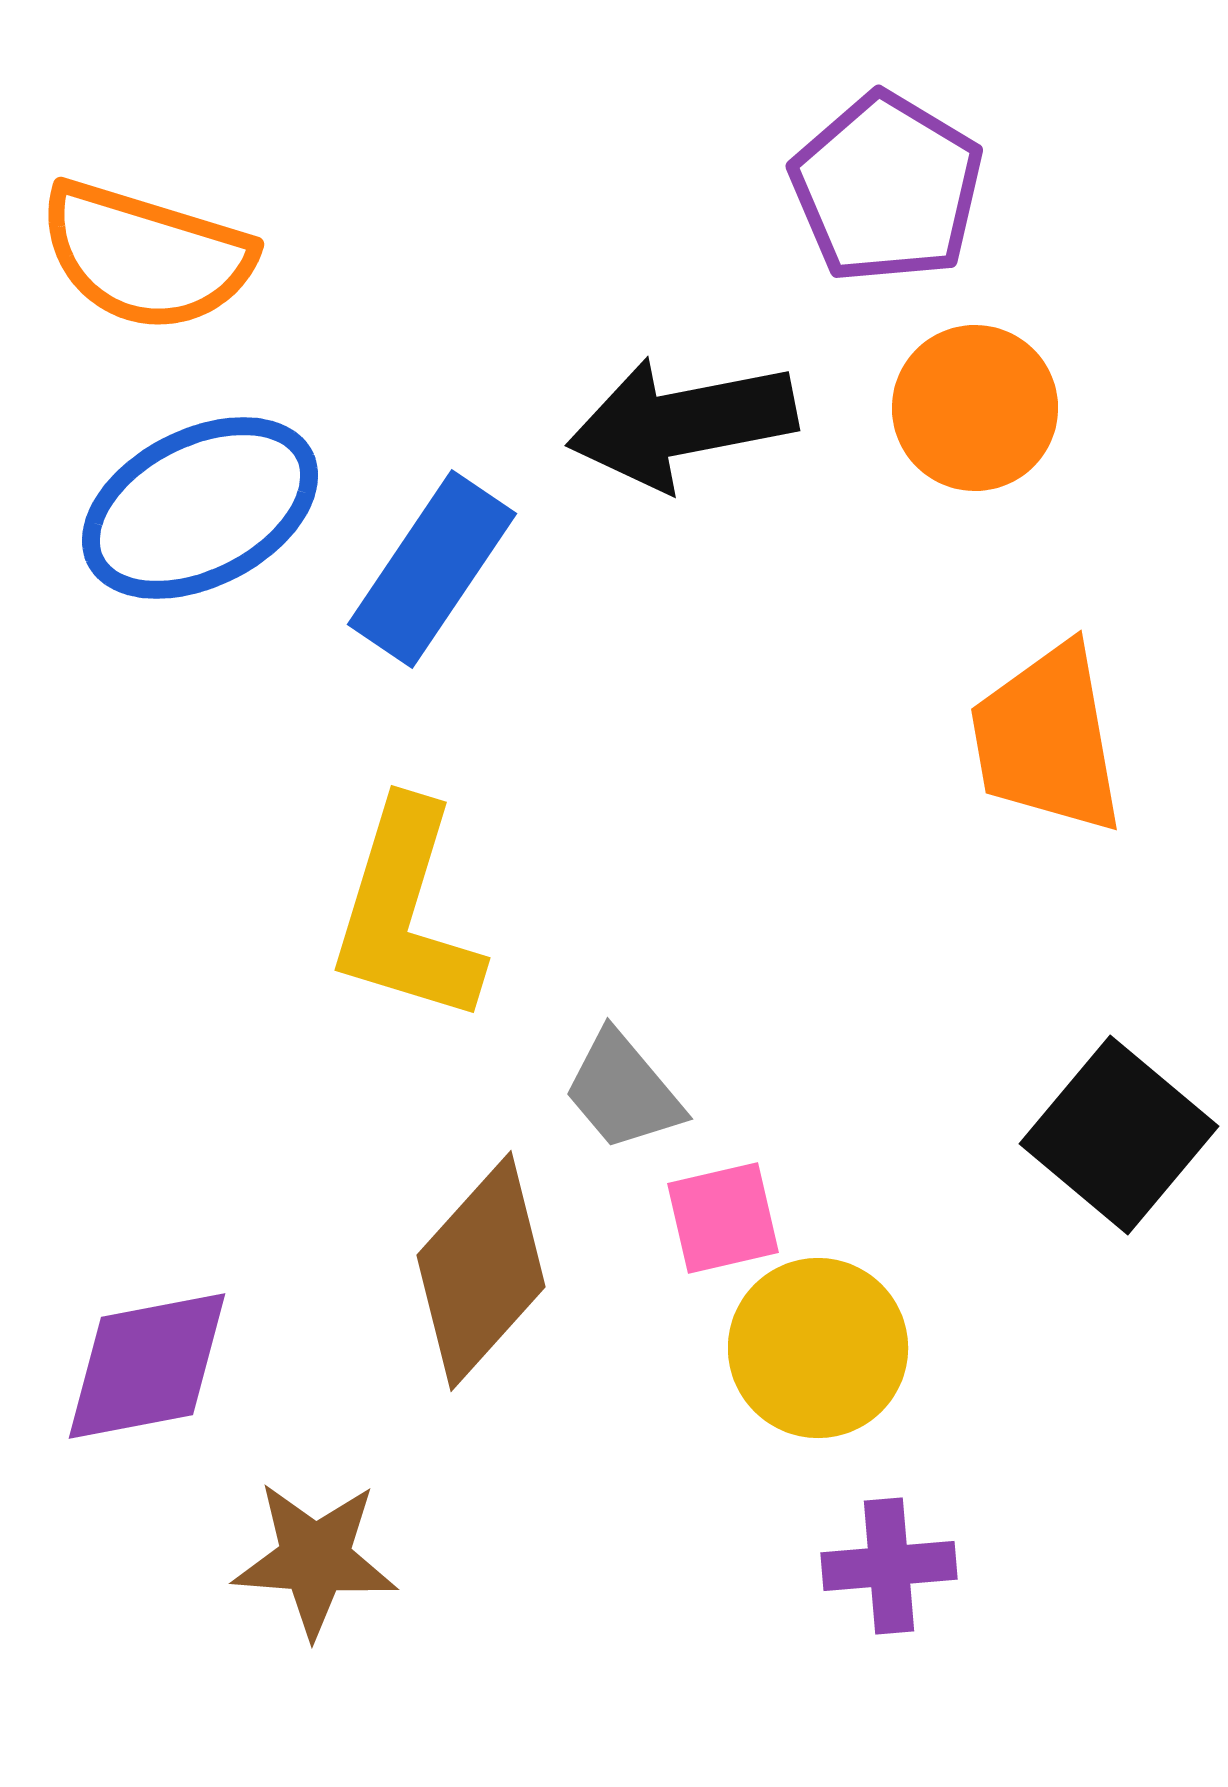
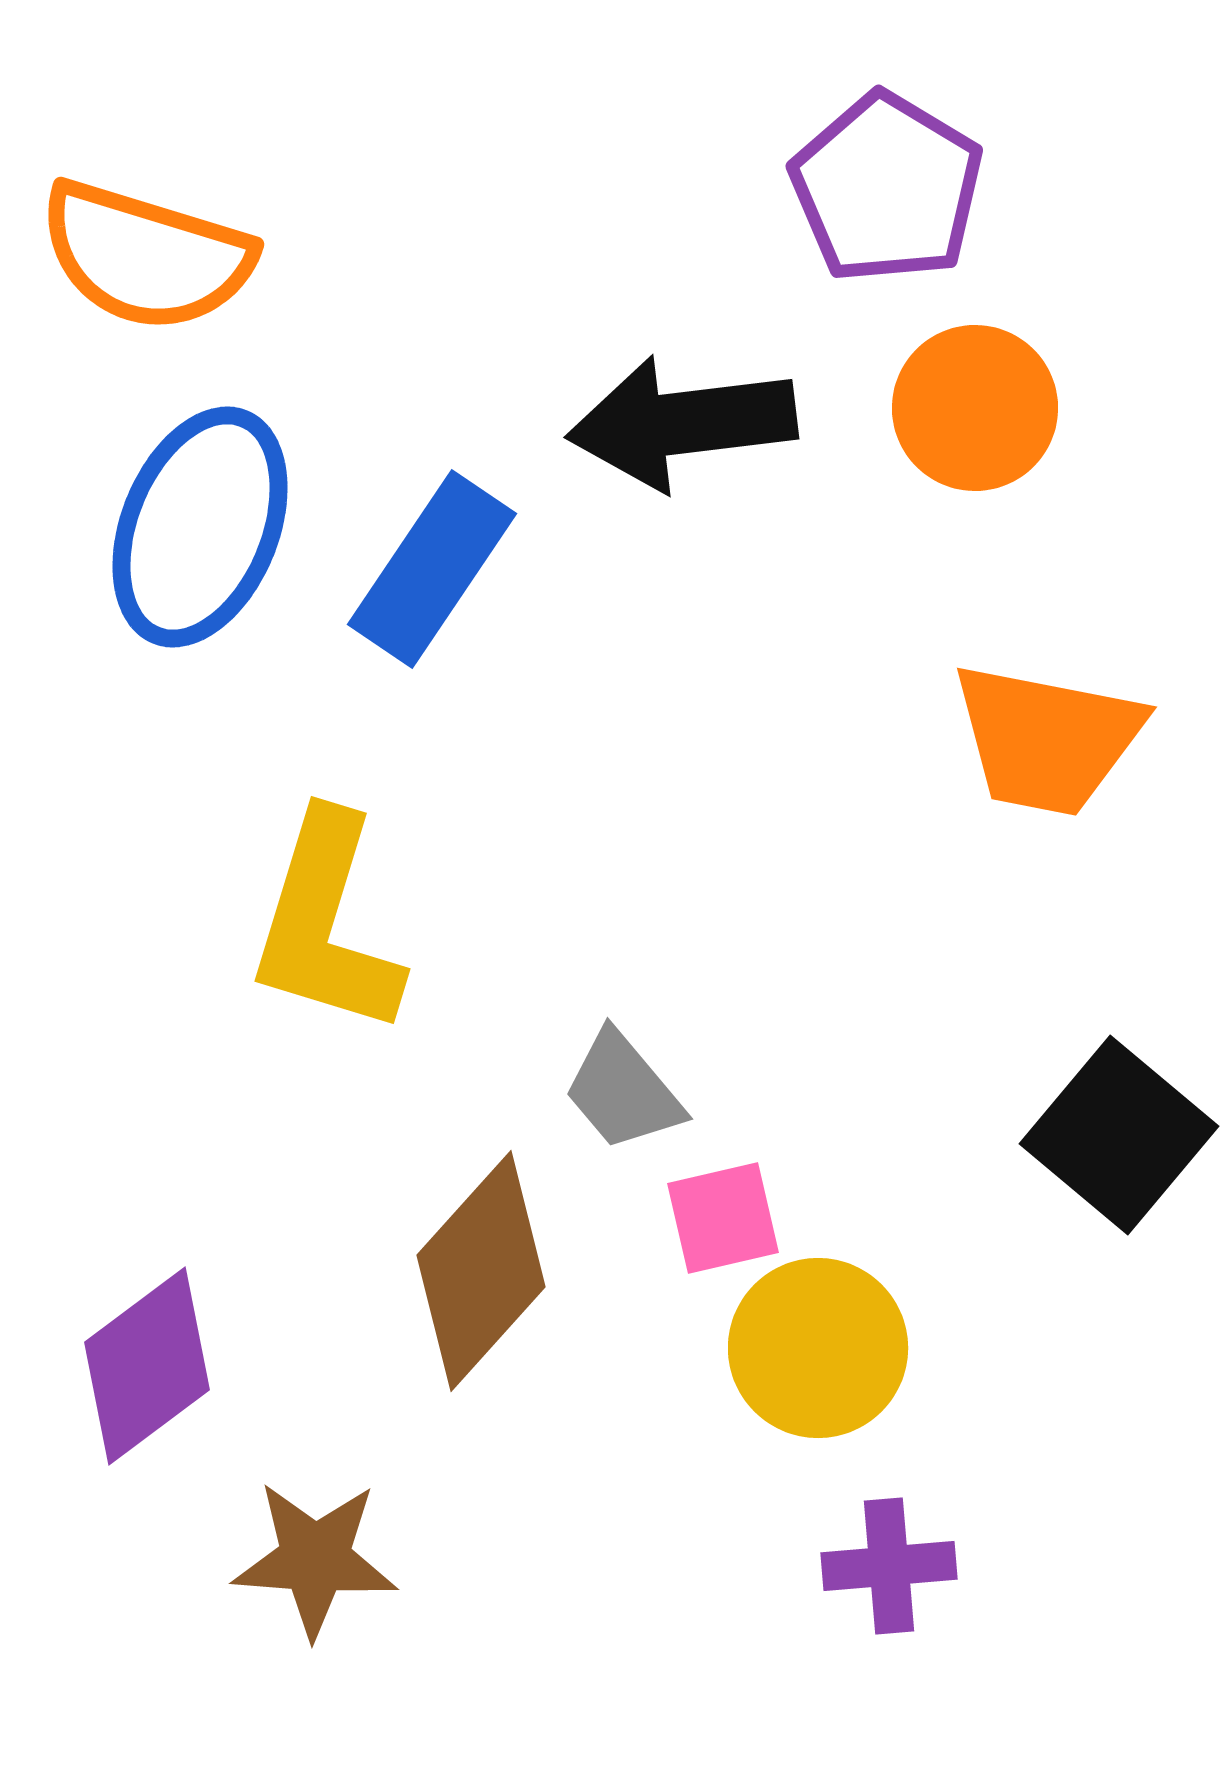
black arrow: rotated 4 degrees clockwise
blue ellipse: moved 19 px down; rotated 41 degrees counterclockwise
orange trapezoid: rotated 69 degrees counterclockwise
yellow L-shape: moved 80 px left, 11 px down
purple diamond: rotated 26 degrees counterclockwise
